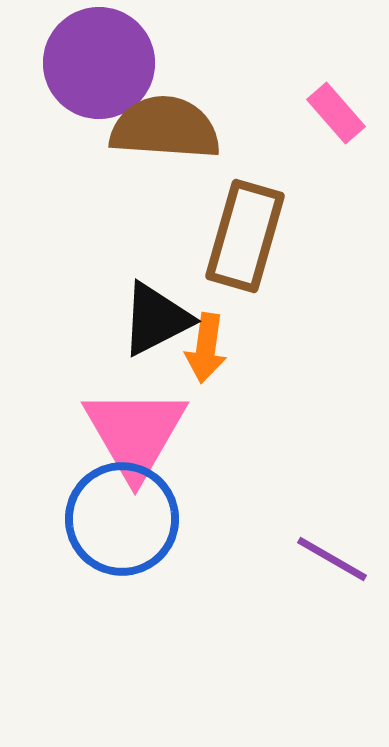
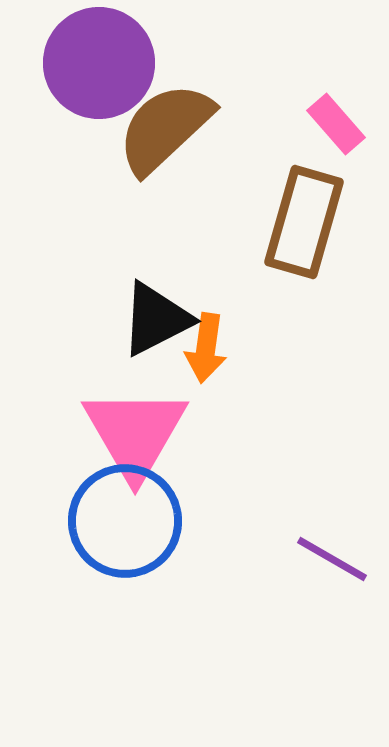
pink rectangle: moved 11 px down
brown semicircle: rotated 47 degrees counterclockwise
brown rectangle: moved 59 px right, 14 px up
blue circle: moved 3 px right, 2 px down
